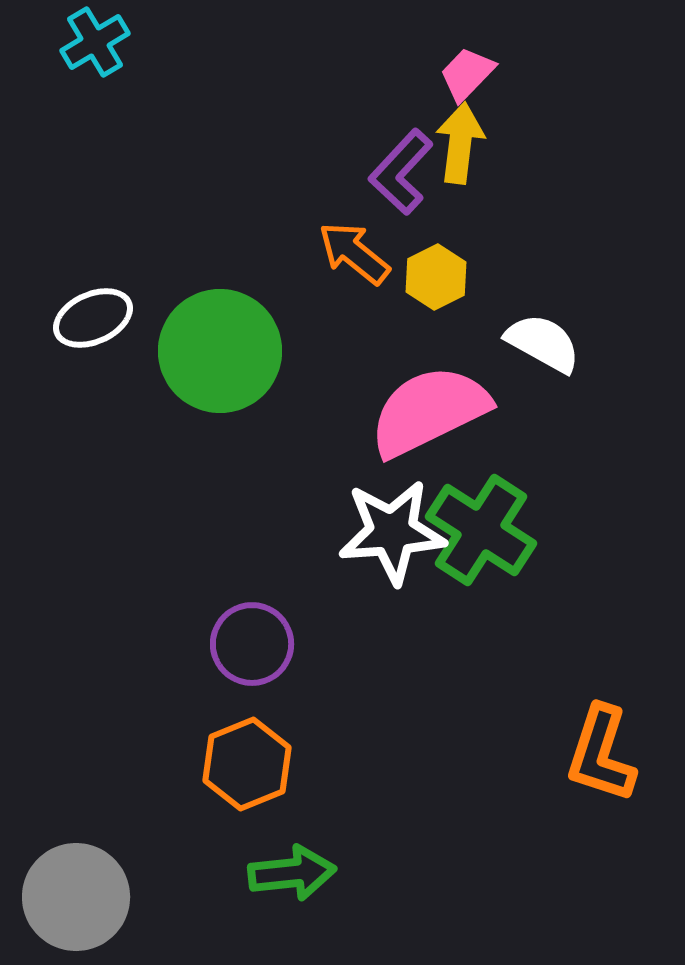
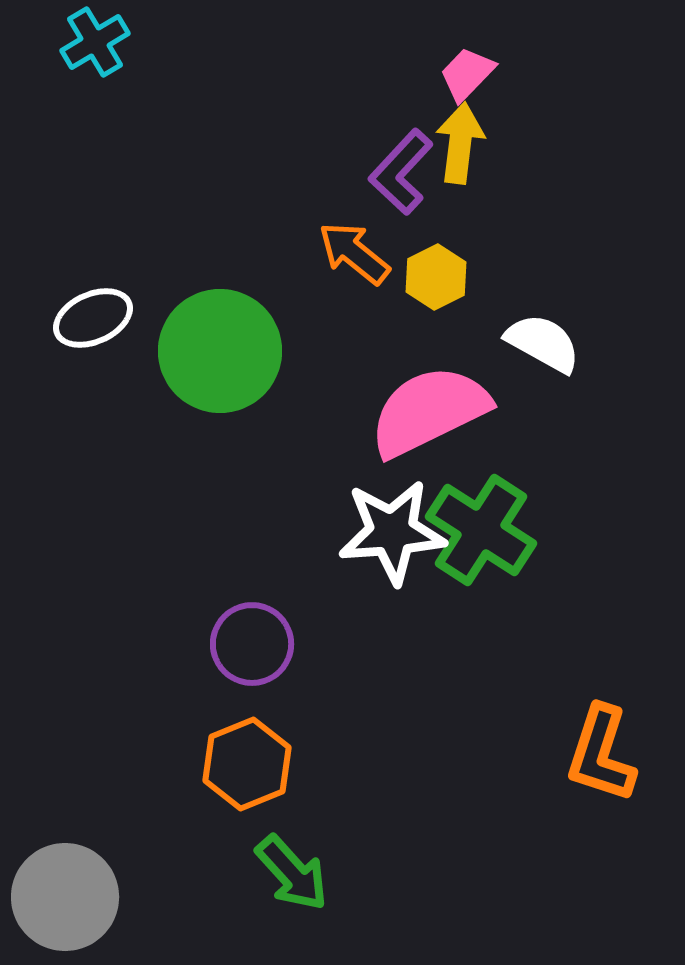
green arrow: rotated 54 degrees clockwise
gray circle: moved 11 px left
